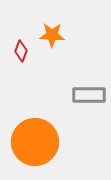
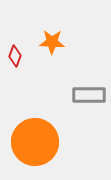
orange star: moved 7 px down
red diamond: moved 6 px left, 5 px down
